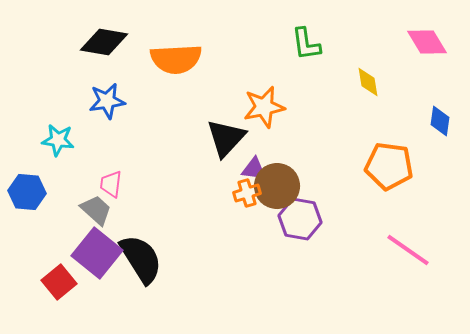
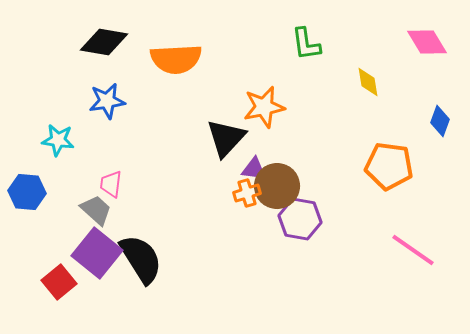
blue diamond: rotated 12 degrees clockwise
pink line: moved 5 px right
